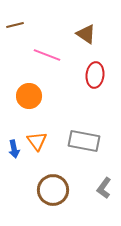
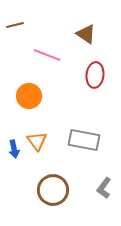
gray rectangle: moved 1 px up
